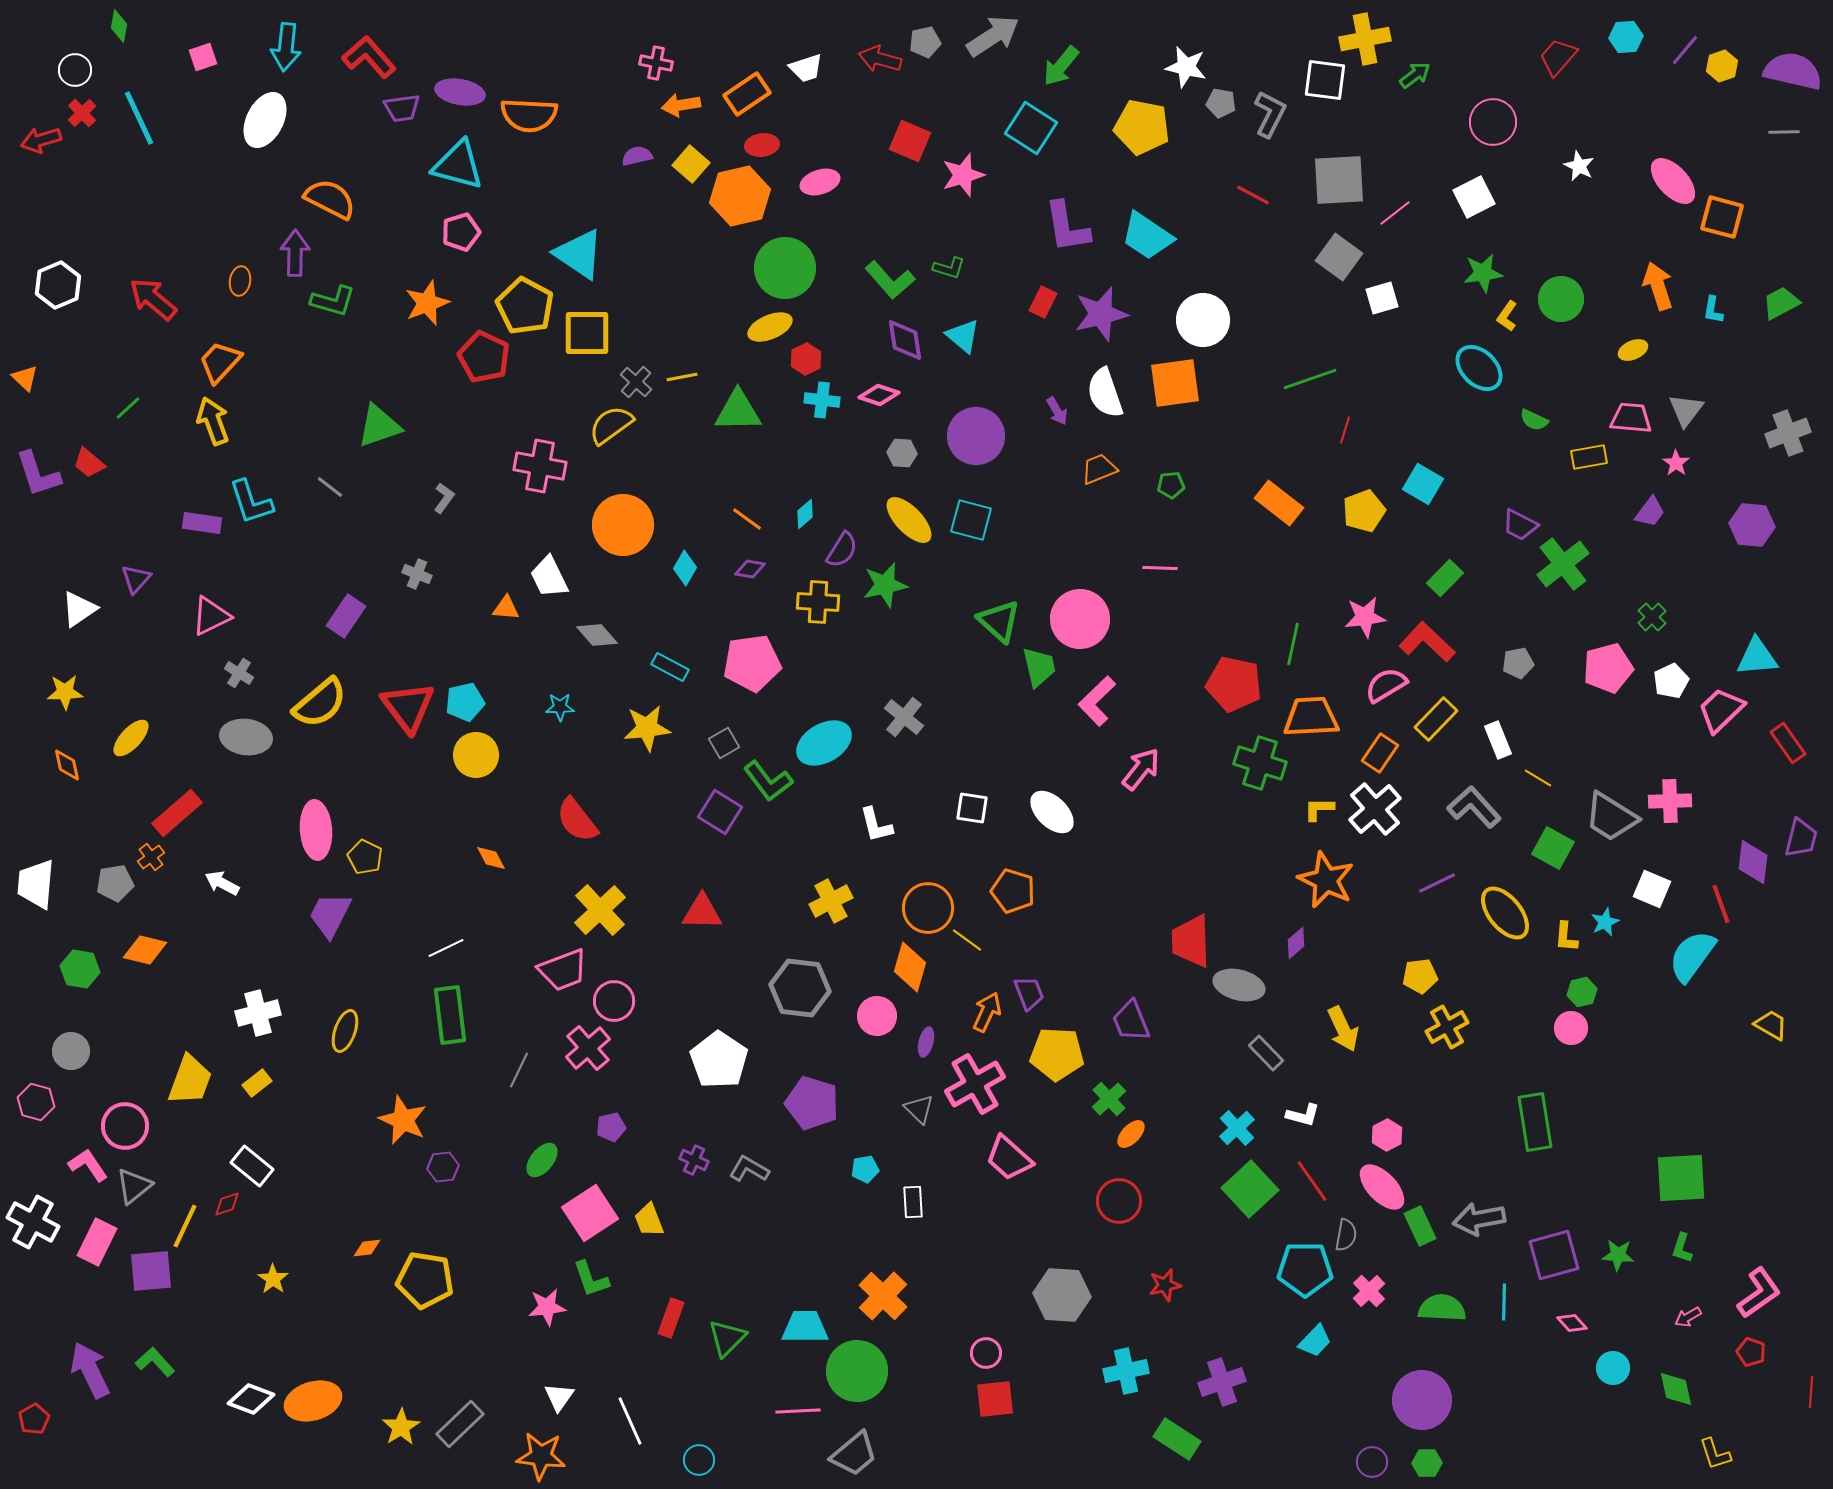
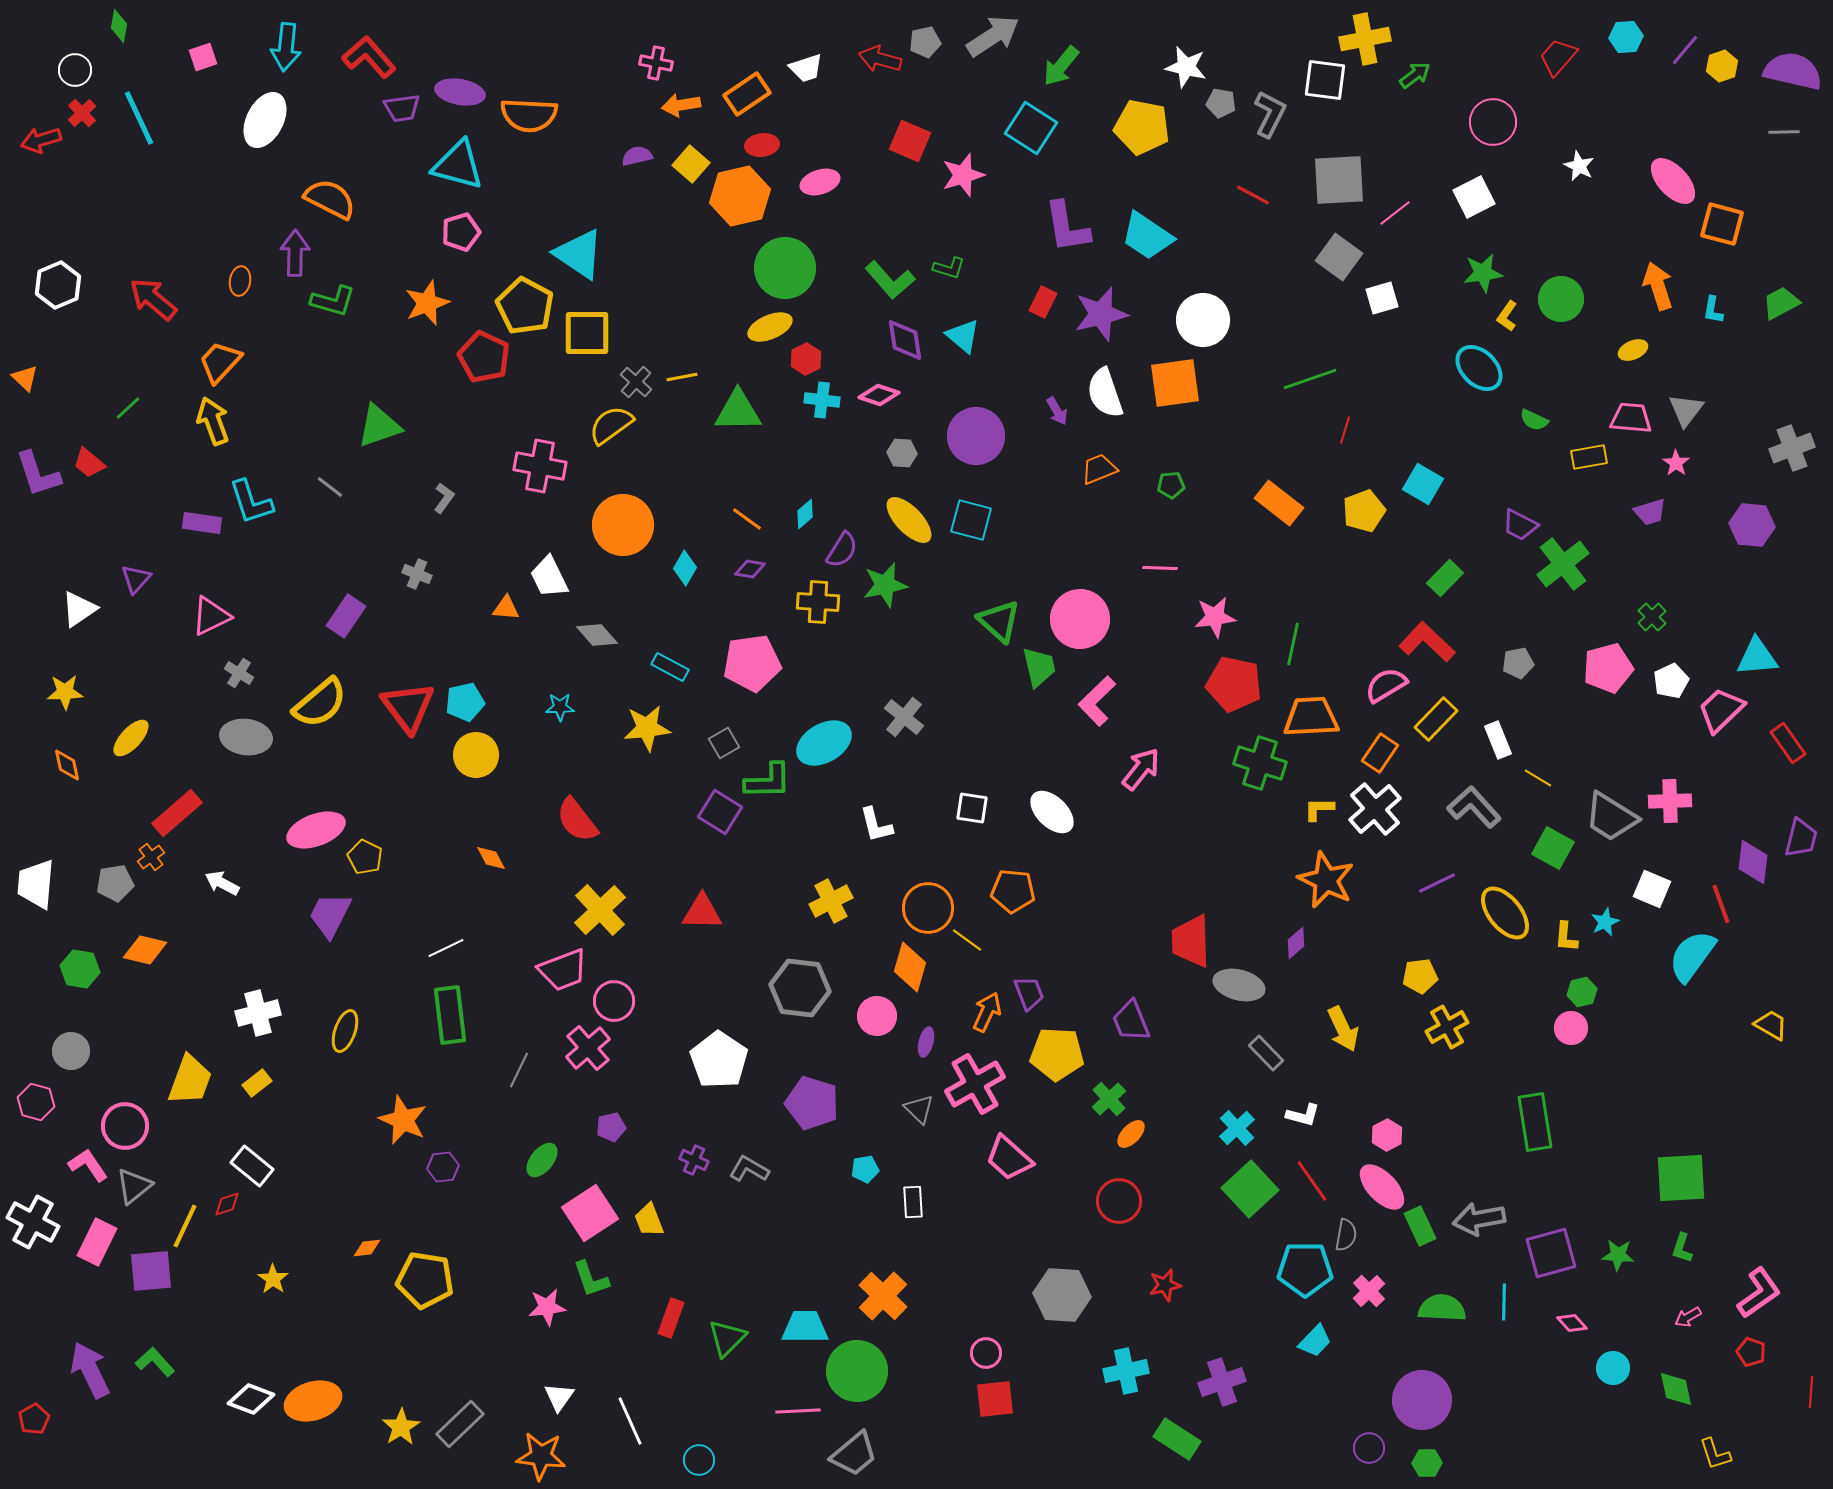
orange square at (1722, 217): moved 7 px down
gray cross at (1788, 433): moved 4 px right, 15 px down
purple trapezoid at (1650, 512): rotated 36 degrees clockwise
pink star at (1365, 617): moved 150 px left
green L-shape at (768, 781): rotated 54 degrees counterclockwise
pink ellipse at (316, 830): rotated 74 degrees clockwise
orange pentagon at (1013, 891): rotated 12 degrees counterclockwise
purple square at (1554, 1255): moved 3 px left, 2 px up
purple circle at (1372, 1462): moved 3 px left, 14 px up
